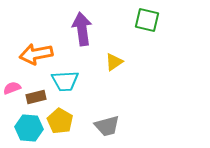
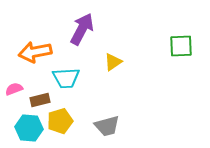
green square: moved 34 px right, 26 px down; rotated 15 degrees counterclockwise
purple arrow: rotated 36 degrees clockwise
orange arrow: moved 1 px left, 2 px up
yellow triangle: moved 1 px left
cyan trapezoid: moved 1 px right, 3 px up
pink semicircle: moved 2 px right, 1 px down
brown rectangle: moved 4 px right, 3 px down
yellow pentagon: rotated 25 degrees clockwise
